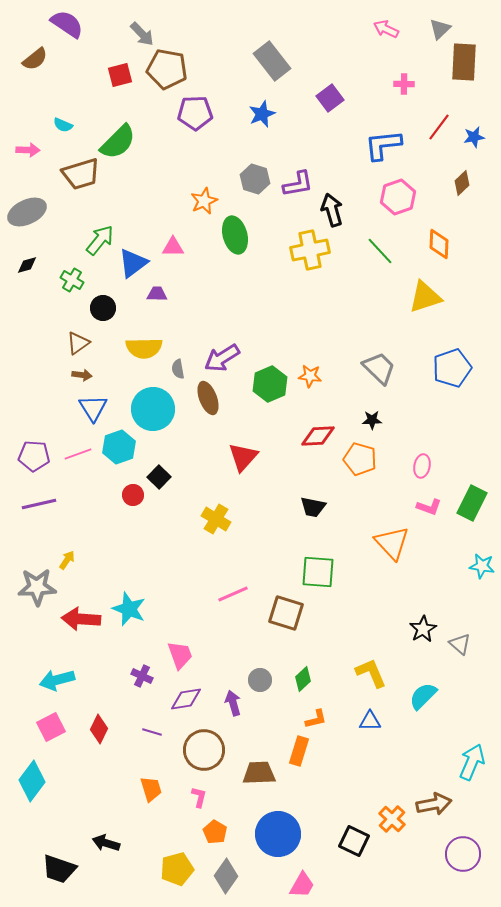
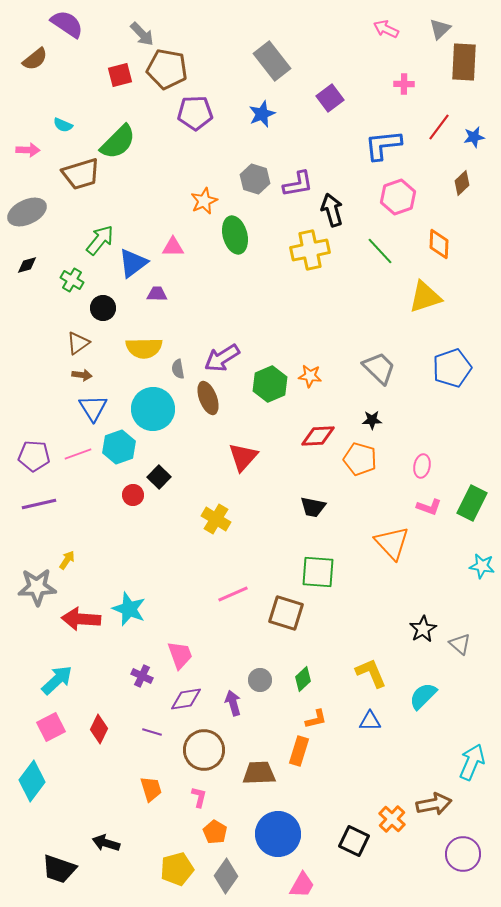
cyan arrow at (57, 680): rotated 152 degrees clockwise
